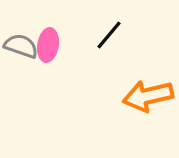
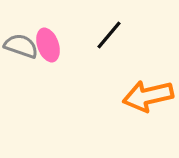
pink ellipse: rotated 28 degrees counterclockwise
